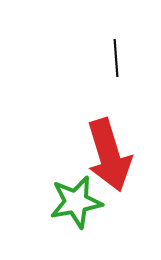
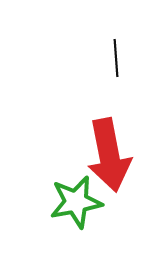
red arrow: rotated 6 degrees clockwise
